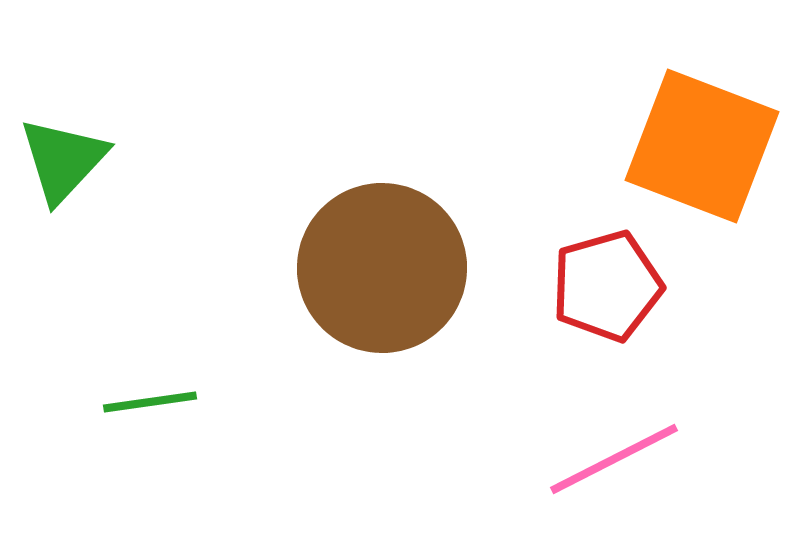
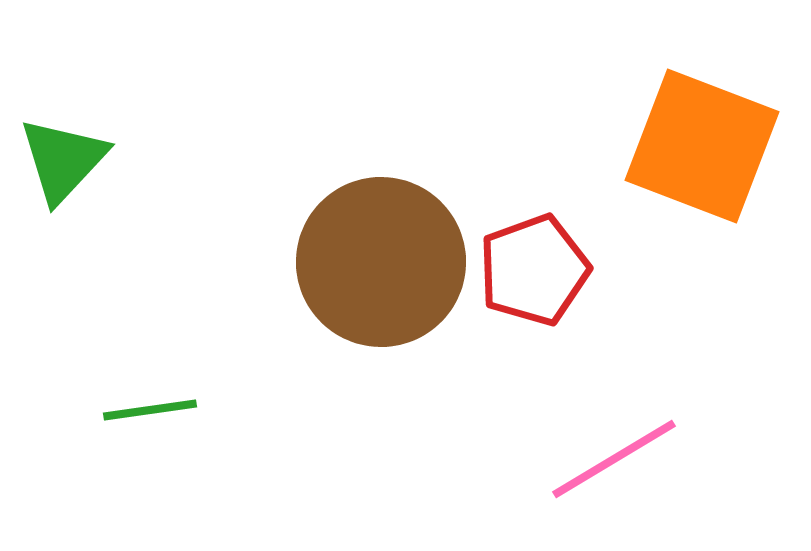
brown circle: moved 1 px left, 6 px up
red pentagon: moved 73 px left, 16 px up; rotated 4 degrees counterclockwise
green line: moved 8 px down
pink line: rotated 4 degrees counterclockwise
